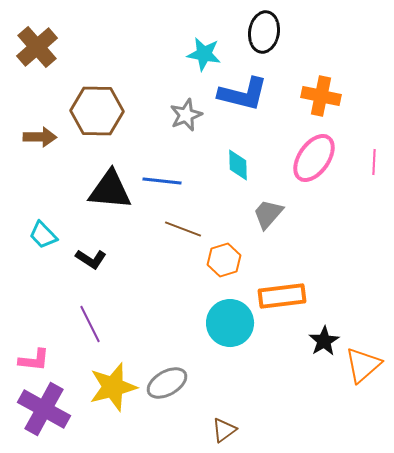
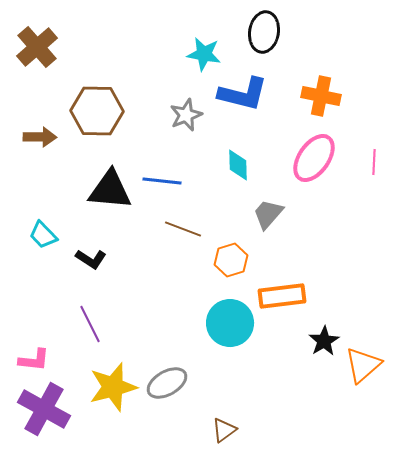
orange hexagon: moved 7 px right
